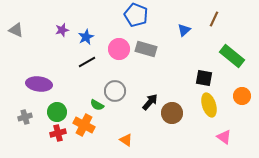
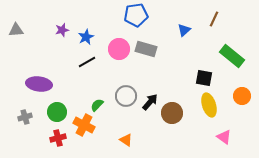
blue pentagon: rotated 30 degrees counterclockwise
gray triangle: rotated 28 degrees counterclockwise
gray circle: moved 11 px right, 5 px down
green semicircle: rotated 104 degrees clockwise
red cross: moved 5 px down
